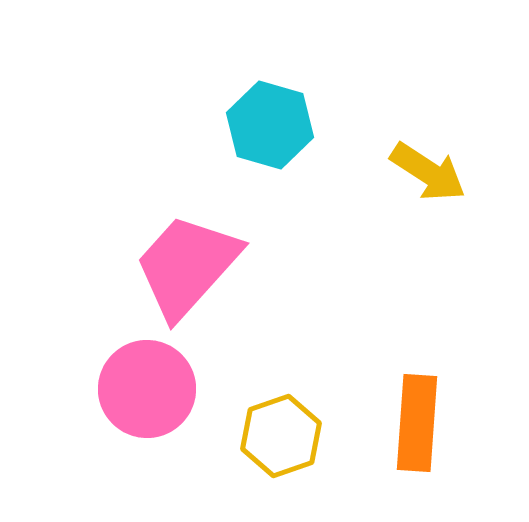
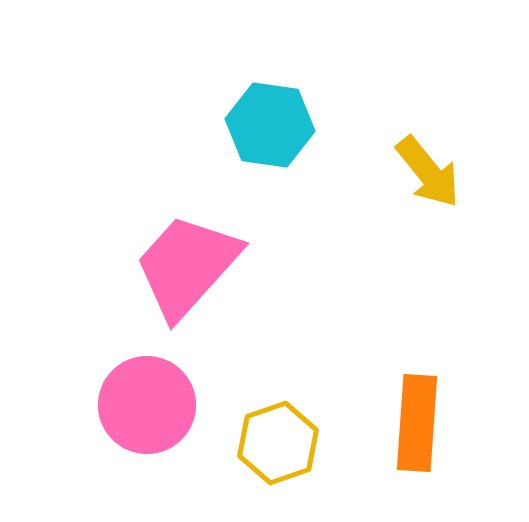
cyan hexagon: rotated 8 degrees counterclockwise
yellow arrow: rotated 18 degrees clockwise
pink circle: moved 16 px down
yellow hexagon: moved 3 px left, 7 px down
